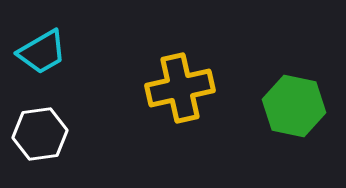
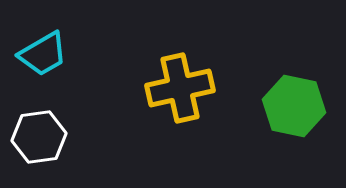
cyan trapezoid: moved 1 px right, 2 px down
white hexagon: moved 1 px left, 3 px down
